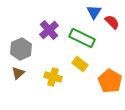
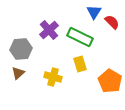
green rectangle: moved 2 px left, 1 px up
gray hexagon: rotated 20 degrees clockwise
yellow rectangle: rotated 35 degrees clockwise
